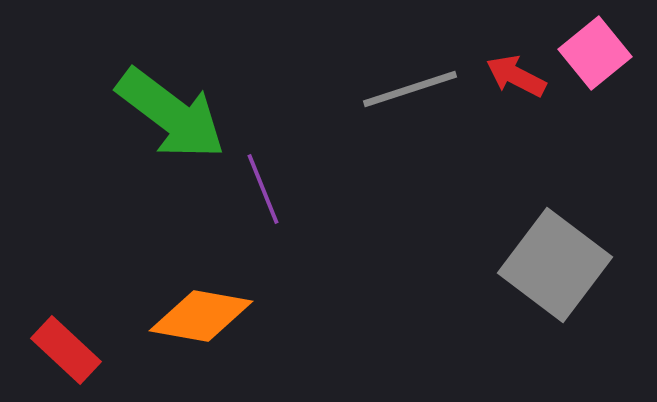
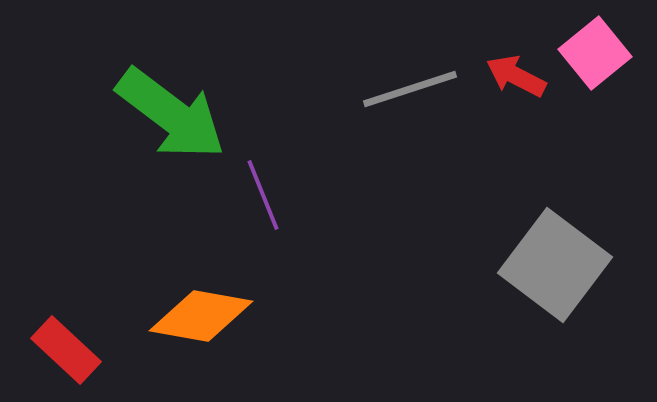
purple line: moved 6 px down
